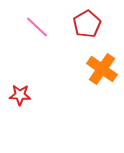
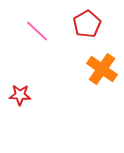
pink line: moved 4 px down
